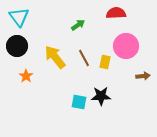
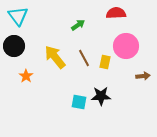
cyan triangle: moved 1 px left, 1 px up
black circle: moved 3 px left
